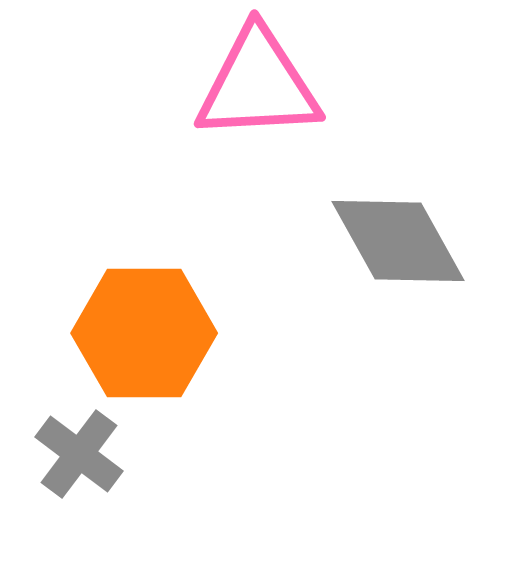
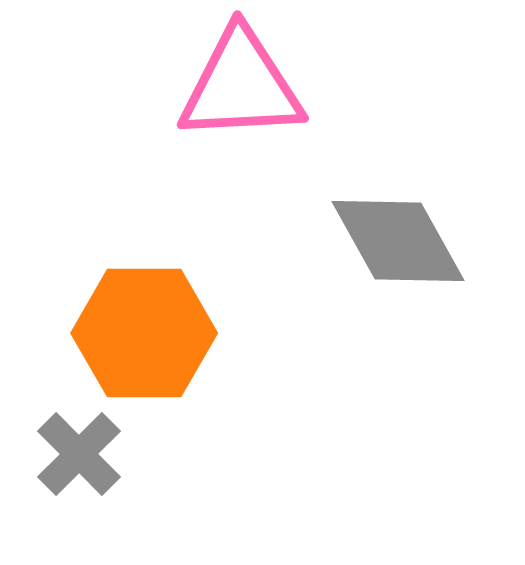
pink triangle: moved 17 px left, 1 px down
gray cross: rotated 8 degrees clockwise
